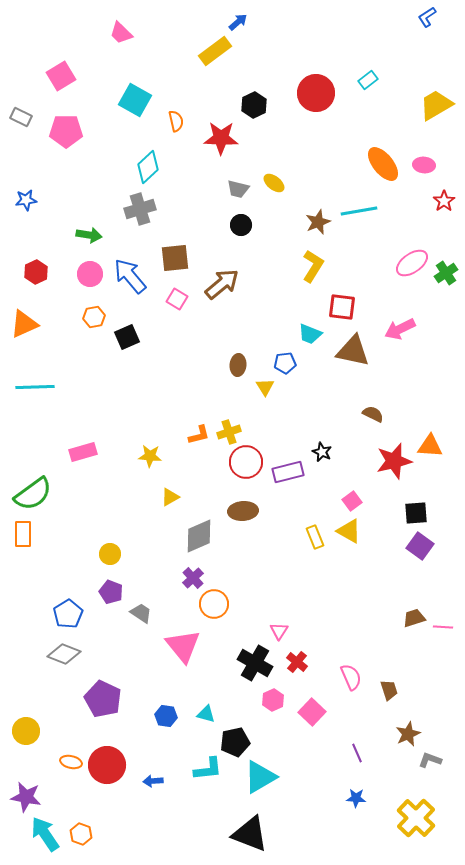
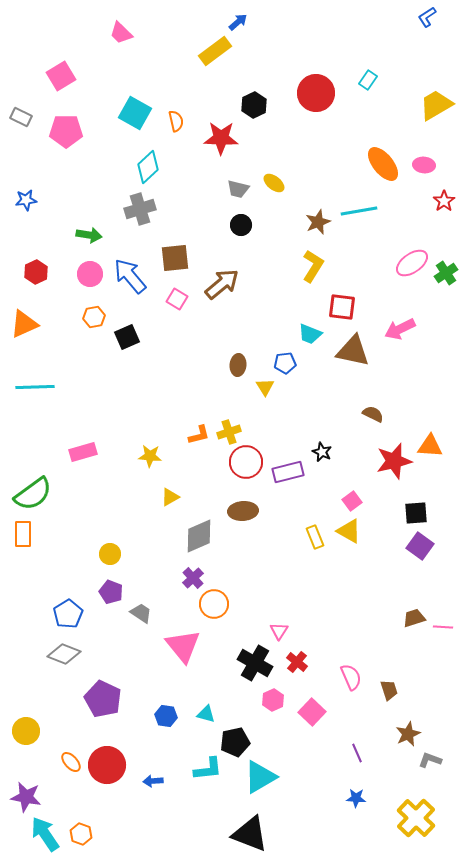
cyan rectangle at (368, 80): rotated 18 degrees counterclockwise
cyan square at (135, 100): moved 13 px down
orange ellipse at (71, 762): rotated 35 degrees clockwise
